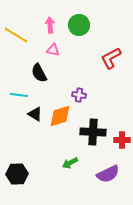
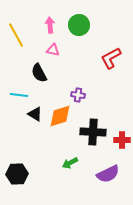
yellow line: rotated 30 degrees clockwise
purple cross: moved 1 px left
